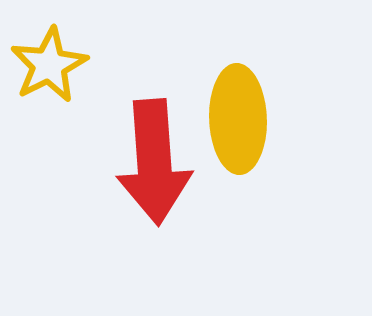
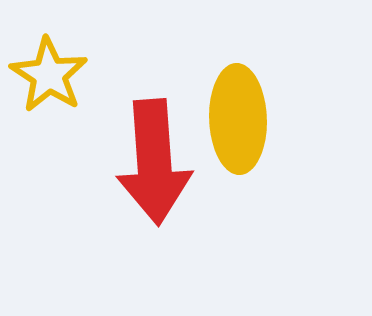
yellow star: moved 10 px down; rotated 12 degrees counterclockwise
